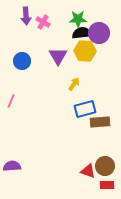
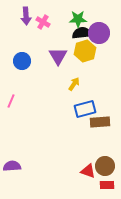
yellow hexagon: rotated 20 degrees counterclockwise
